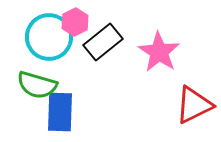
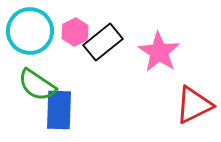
pink hexagon: moved 10 px down
cyan circle: moved 19 px left, 6 px up
green semicircle: rotated 18 degrees clockwise
blue rectangle: moved 1 px left, 2 px up
